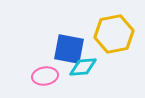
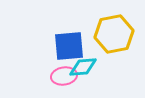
blue square: moved 3 px up; rotated 16 degrees counterclockwise
pink ellipse: moved 19 px right
